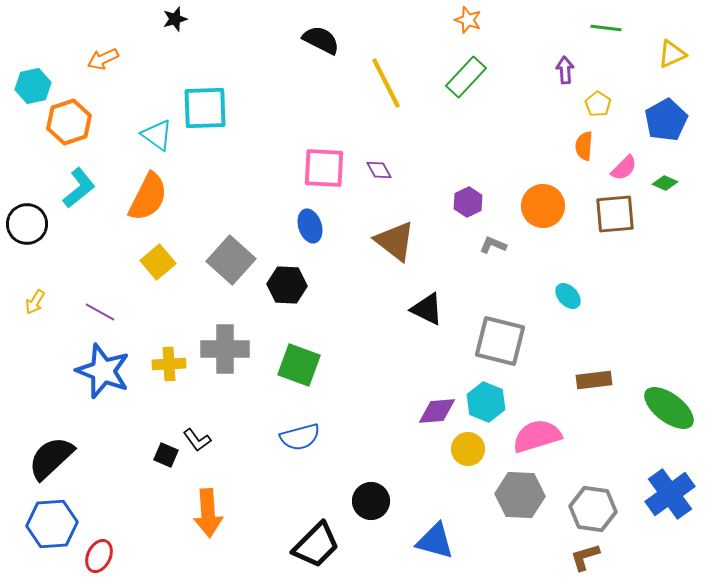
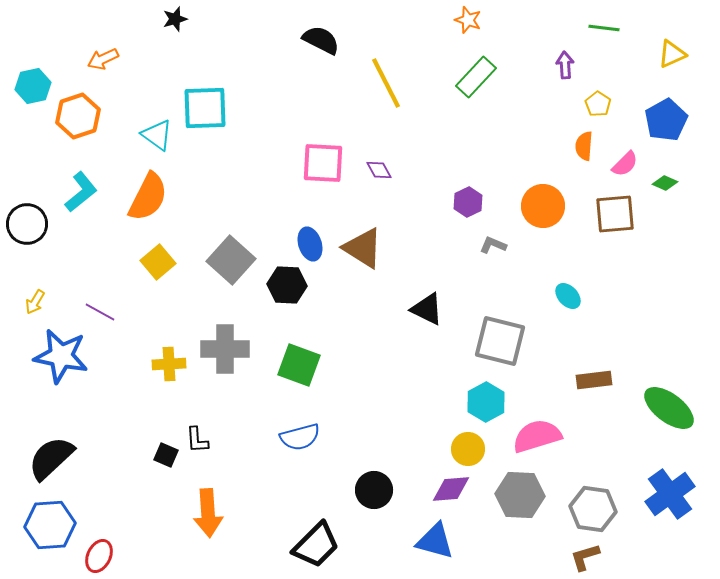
green line at (606, 28): moved 2 px left
purple arrow at (565, 70): moved 5 px up
green rectangle at (466, 77): moved 10 px right
orange hexagon at (69, 122): moved 9 px right, 6 px up
pink square at (324, 168): moved 1 px left, 5 px up
pink semicircle at (624, 168): moved 1 px right, 4 px up
cyan L-shape at (79, 188): moved 2 px right, 4 px down
blue ellipse at (310, 226): moved 18 px down
brown triangle at (395, 241): moved 32 px left, 7 px down; rotated 6 degrees counterclockwise
blue star at (103, 371): moved 42 px left, 15 px up; rotated 10 degrees counterclockwise
cyan hexagon at (486, 402): rotated 9 degrees clockwise
purple diamond at (437, 411): moved 14 px right, 78 px down
black L-shape at (197, 440): rotated 32 degrees clockwise
black circle at (371, 501): moved 3 px right, 11 px up
blue hexagon at (52, 524): moved 2 px left, 1 px down
